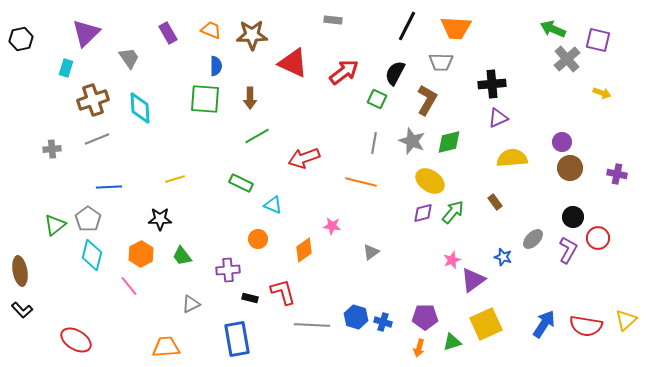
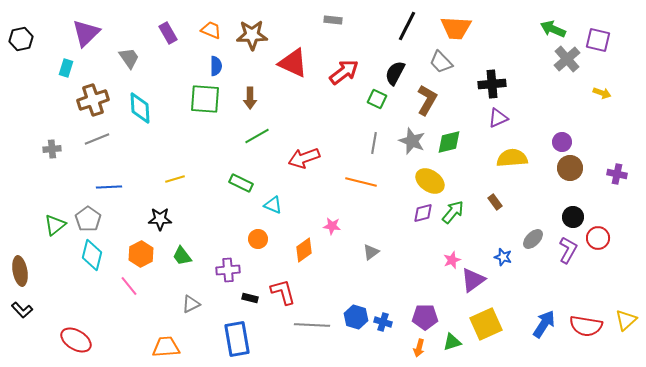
gray trapezoid at (441, 62): rotated 45 degrees clockwise
